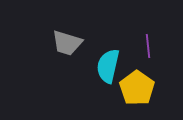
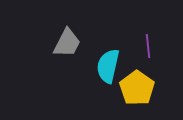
gray trapezoid: rotated 80 degrees counterclockwise
